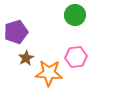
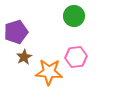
green circle: moved 1 px left, 1 px down
brown star: moved 2 px left, 1 px up
orange star: moved 1 px up
